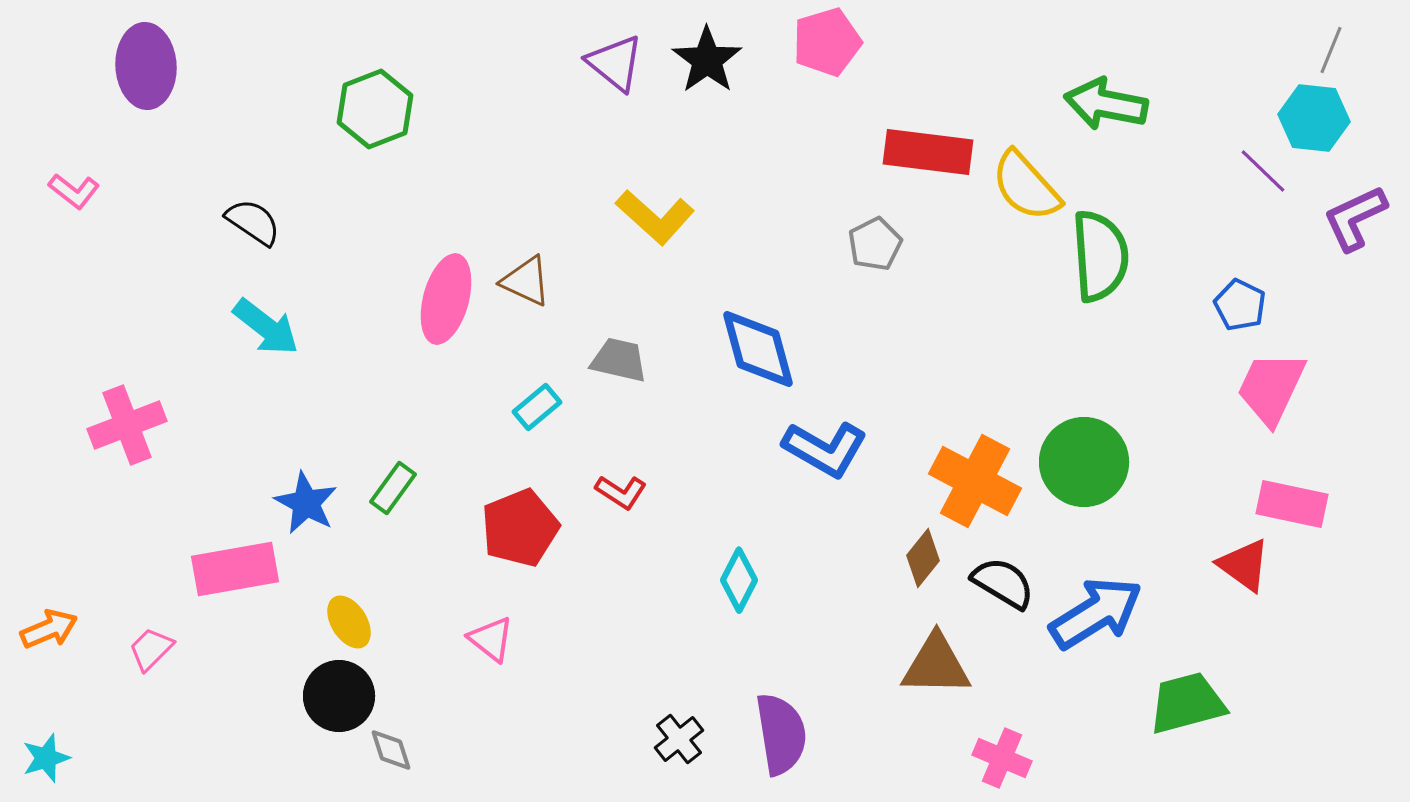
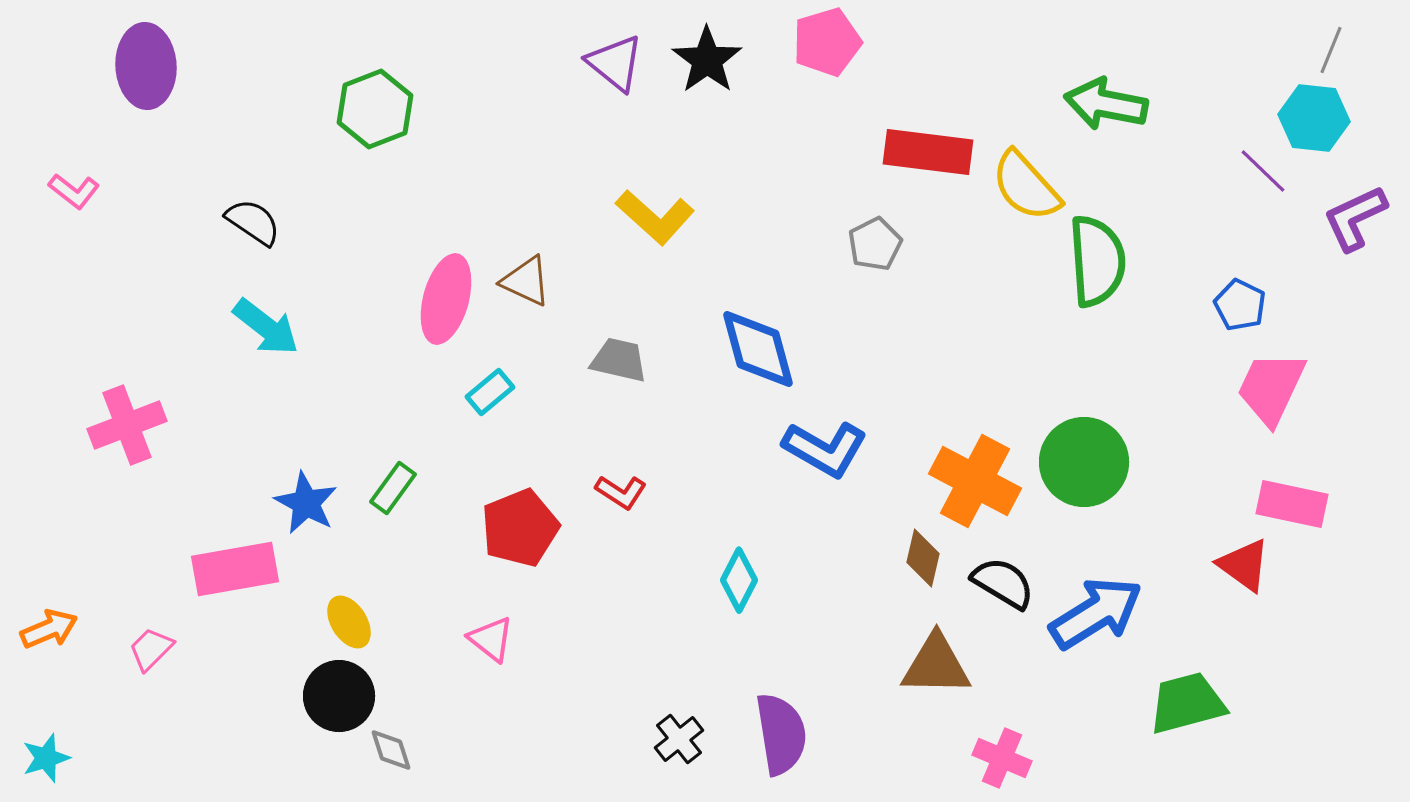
green semicircle at (1100, 256): moved 3 px left, 5 px down
cyan rectangle at (537, 407): moved 47 px left, 15 px up
brown diamond at (923, 558): rotated 26 degrees counterclockwise
